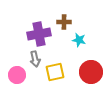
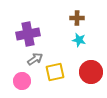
brown cross: moved 13 px right, 4 px up
purple cross: moved 11 px left
gray arrow: rotated 112 degrees counterclockwise
pink circle: moved 5 px right, 6 px down
